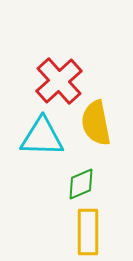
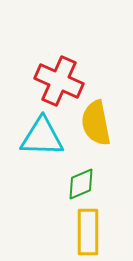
red cross: rotated 24 degrees counterclockwise
